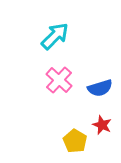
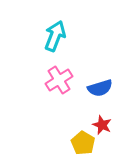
cyan arrow: rotated 24 degrees counterclockwise
pink cross: rotated 16 degrees clockwise
yellow pentagon: moved 8 px right, 2 px down
